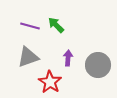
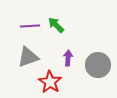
purple line: rotated 18 degrees counterclockwise
